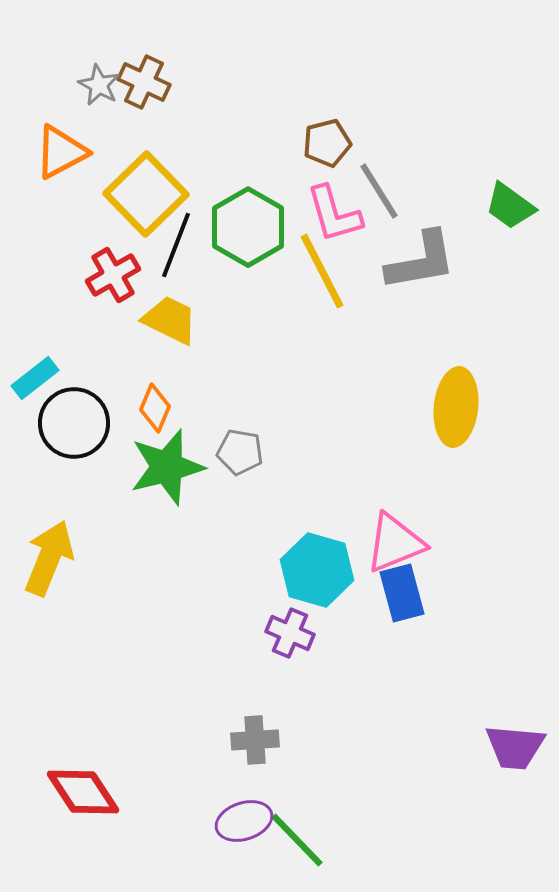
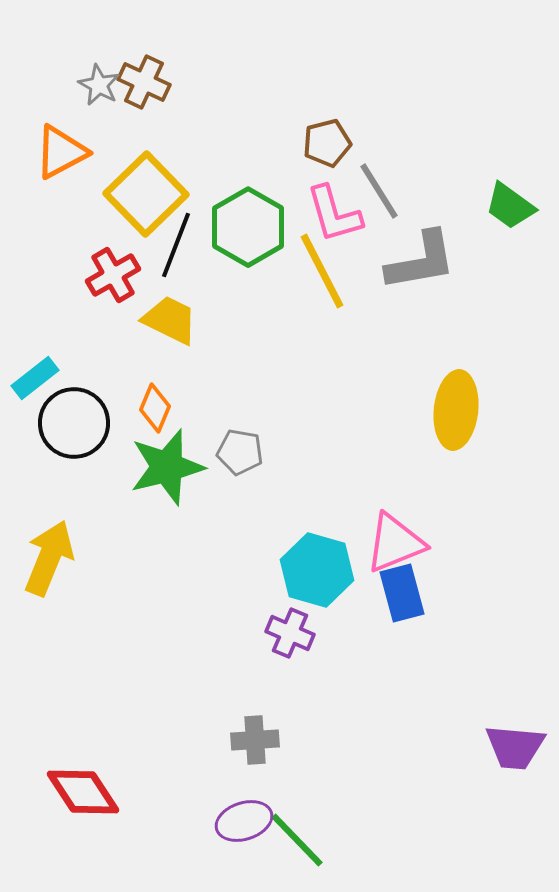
yellow ellipse: moved 3 px down
